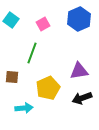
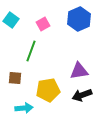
green line: moved 1 px left, 2 px up
brown square: moved 3 px right, 1 px down
yellow pentagon: moved 2 px down; rotated 15 degrees clockwise
black arrow: moved 3 px up
